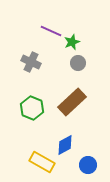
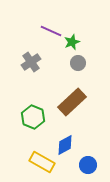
gray cross: rotated 30 degrees clockwise
green hexagon: moved 1 px right, 9 px down
